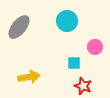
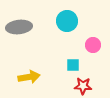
gray ellipse: rotated 45 degrees clockwise
pink circle: moved 2 px left, 2 px up
cyan square: moved 1 px left, 2 px down
red star: rotated 18 degrees counterclockwise
